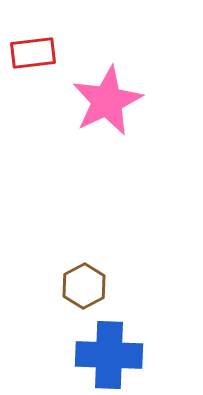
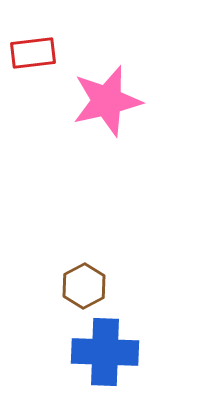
pink star: rotated 12 degrees clockwise
blue cross: moved 4 px left, 3 px up
